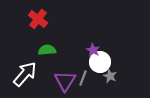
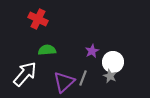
red cross: rotated 12 degrees counterclockwise
purple star: moved 1 px left, 1 px down; rotated 16 degrees clockwise
white circle: moved 13 px right
purple triangle: moved 1 px left, 1 px down; rotated 15 degrees clockwise
